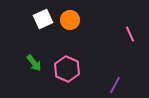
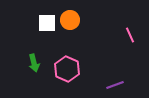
white square: moved 4 px right, 4 px down; rotated 24 degrees clockwise
pink line: moved 1 px down
green arrow: rotated 24 degrees clockwise
purple line: rotated 42 degrees clockwise
